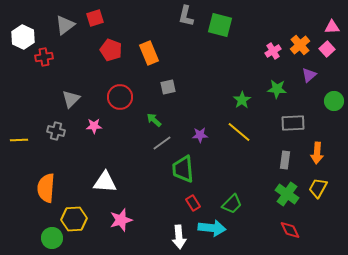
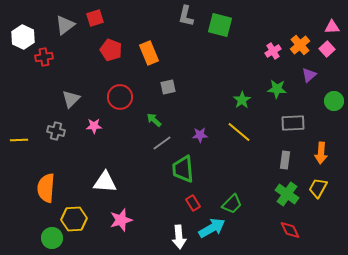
orange arrow at (317, 153): moved 4 px right
cyan arrow at (212, 228): rotated 36 degrees counterclockwise
